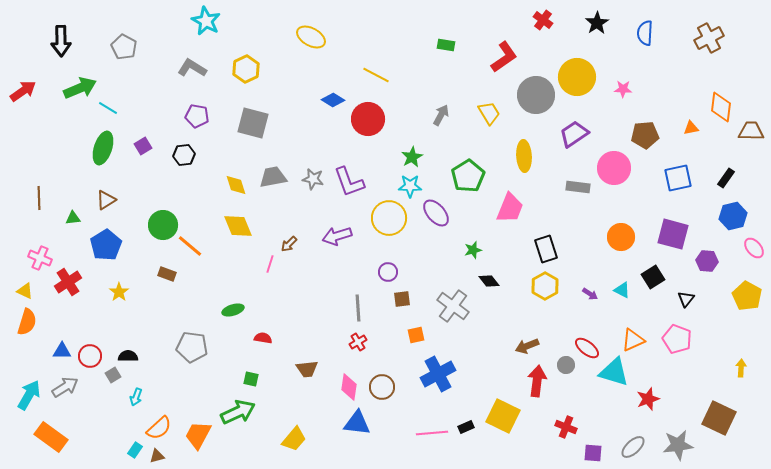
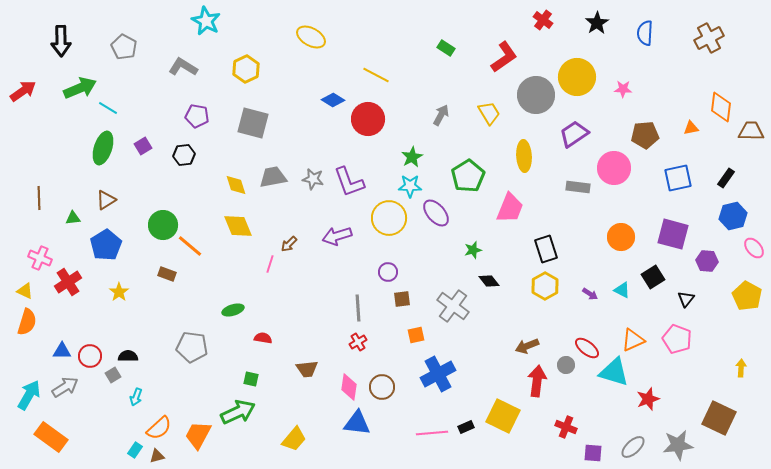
green rectangle at (446, 45): moved 3 px down; rotated 24 degrees clockwise
gray L-shape at (192, 68): moved 9 px left, 1 px up
